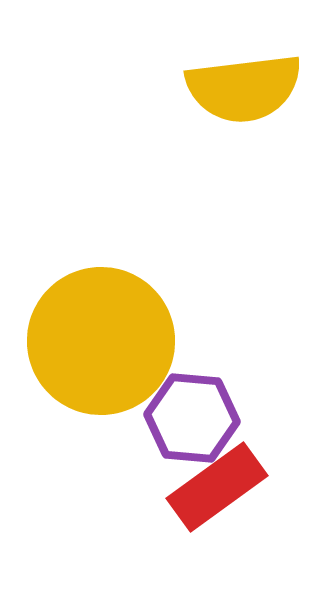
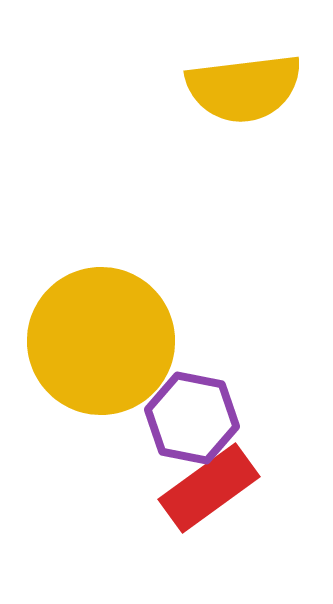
purple hexagon: rotated 6 degrees clockwise
red rectangle: moved 8 px left, 1 px down
